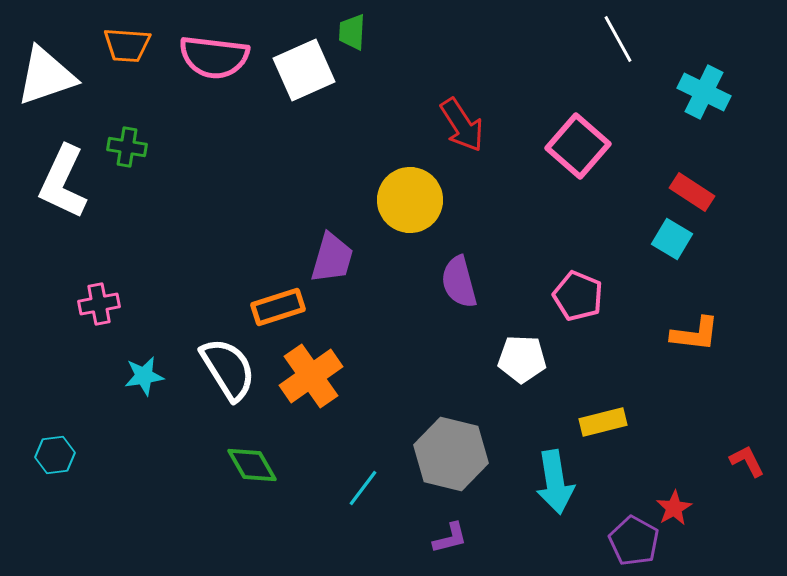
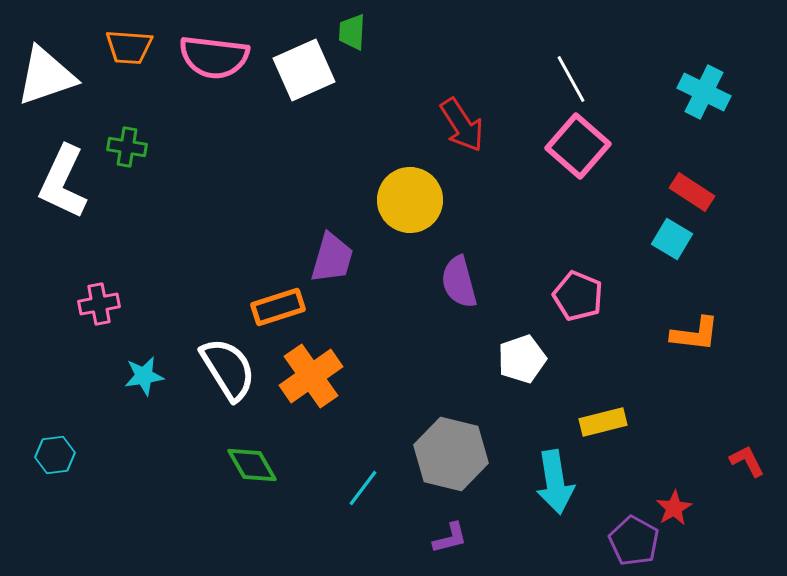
white line: moved 47 px left, 40 px down
orange trapezoid: moved 2 px right, 2 px down
white pentagon: rotated 21 degrees counterclockwise
